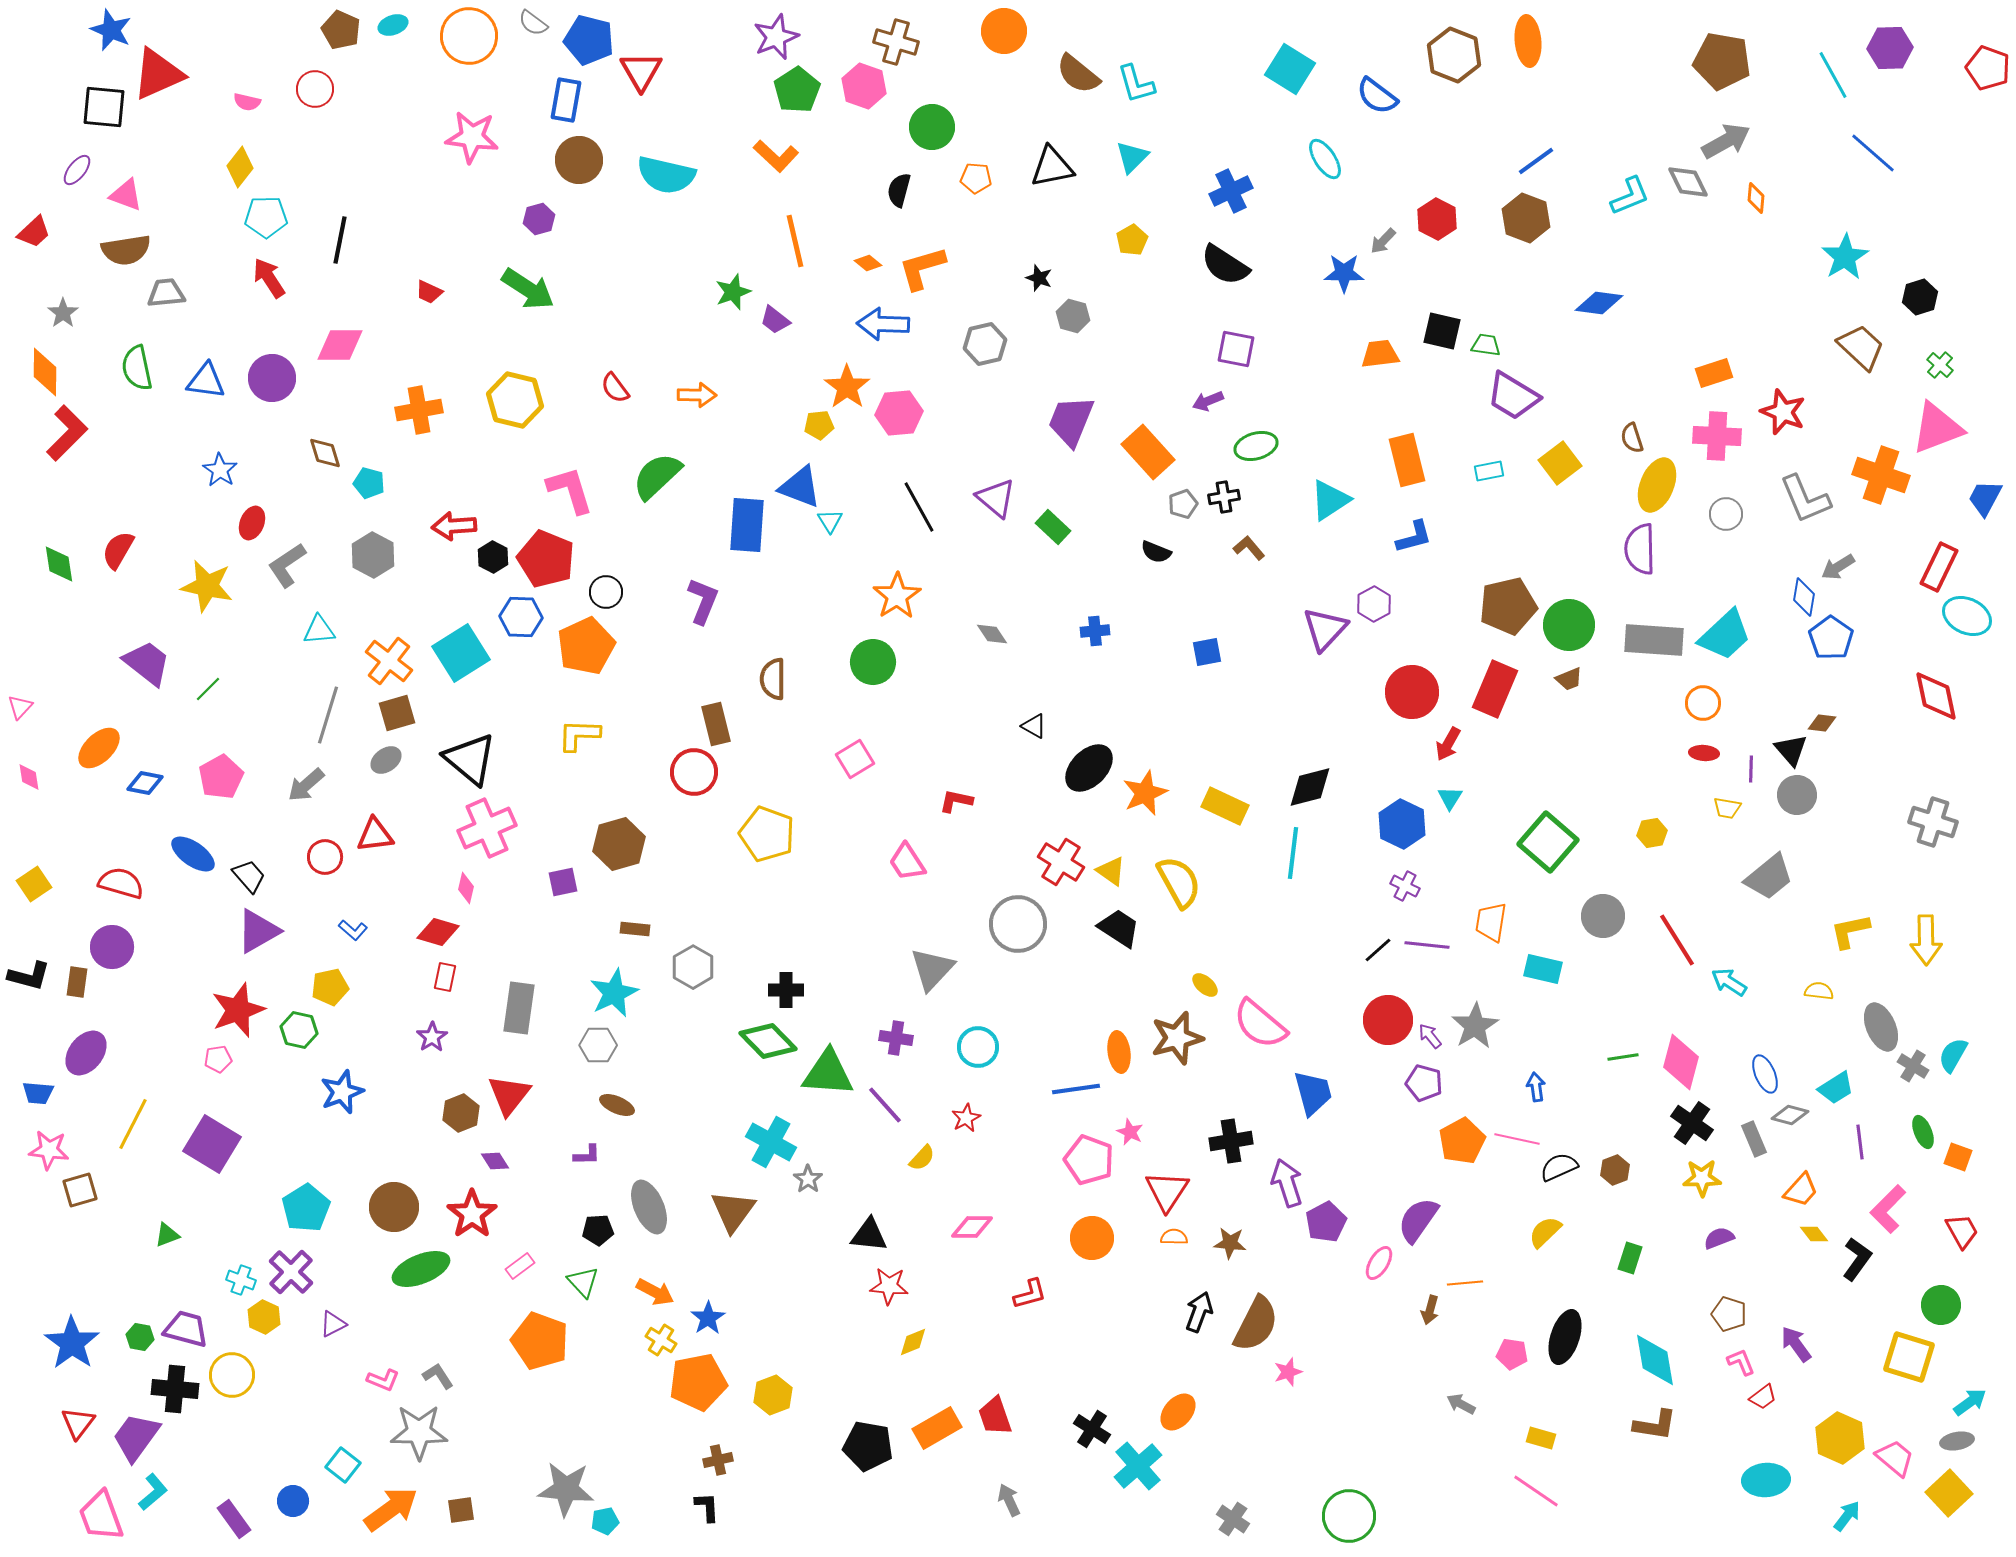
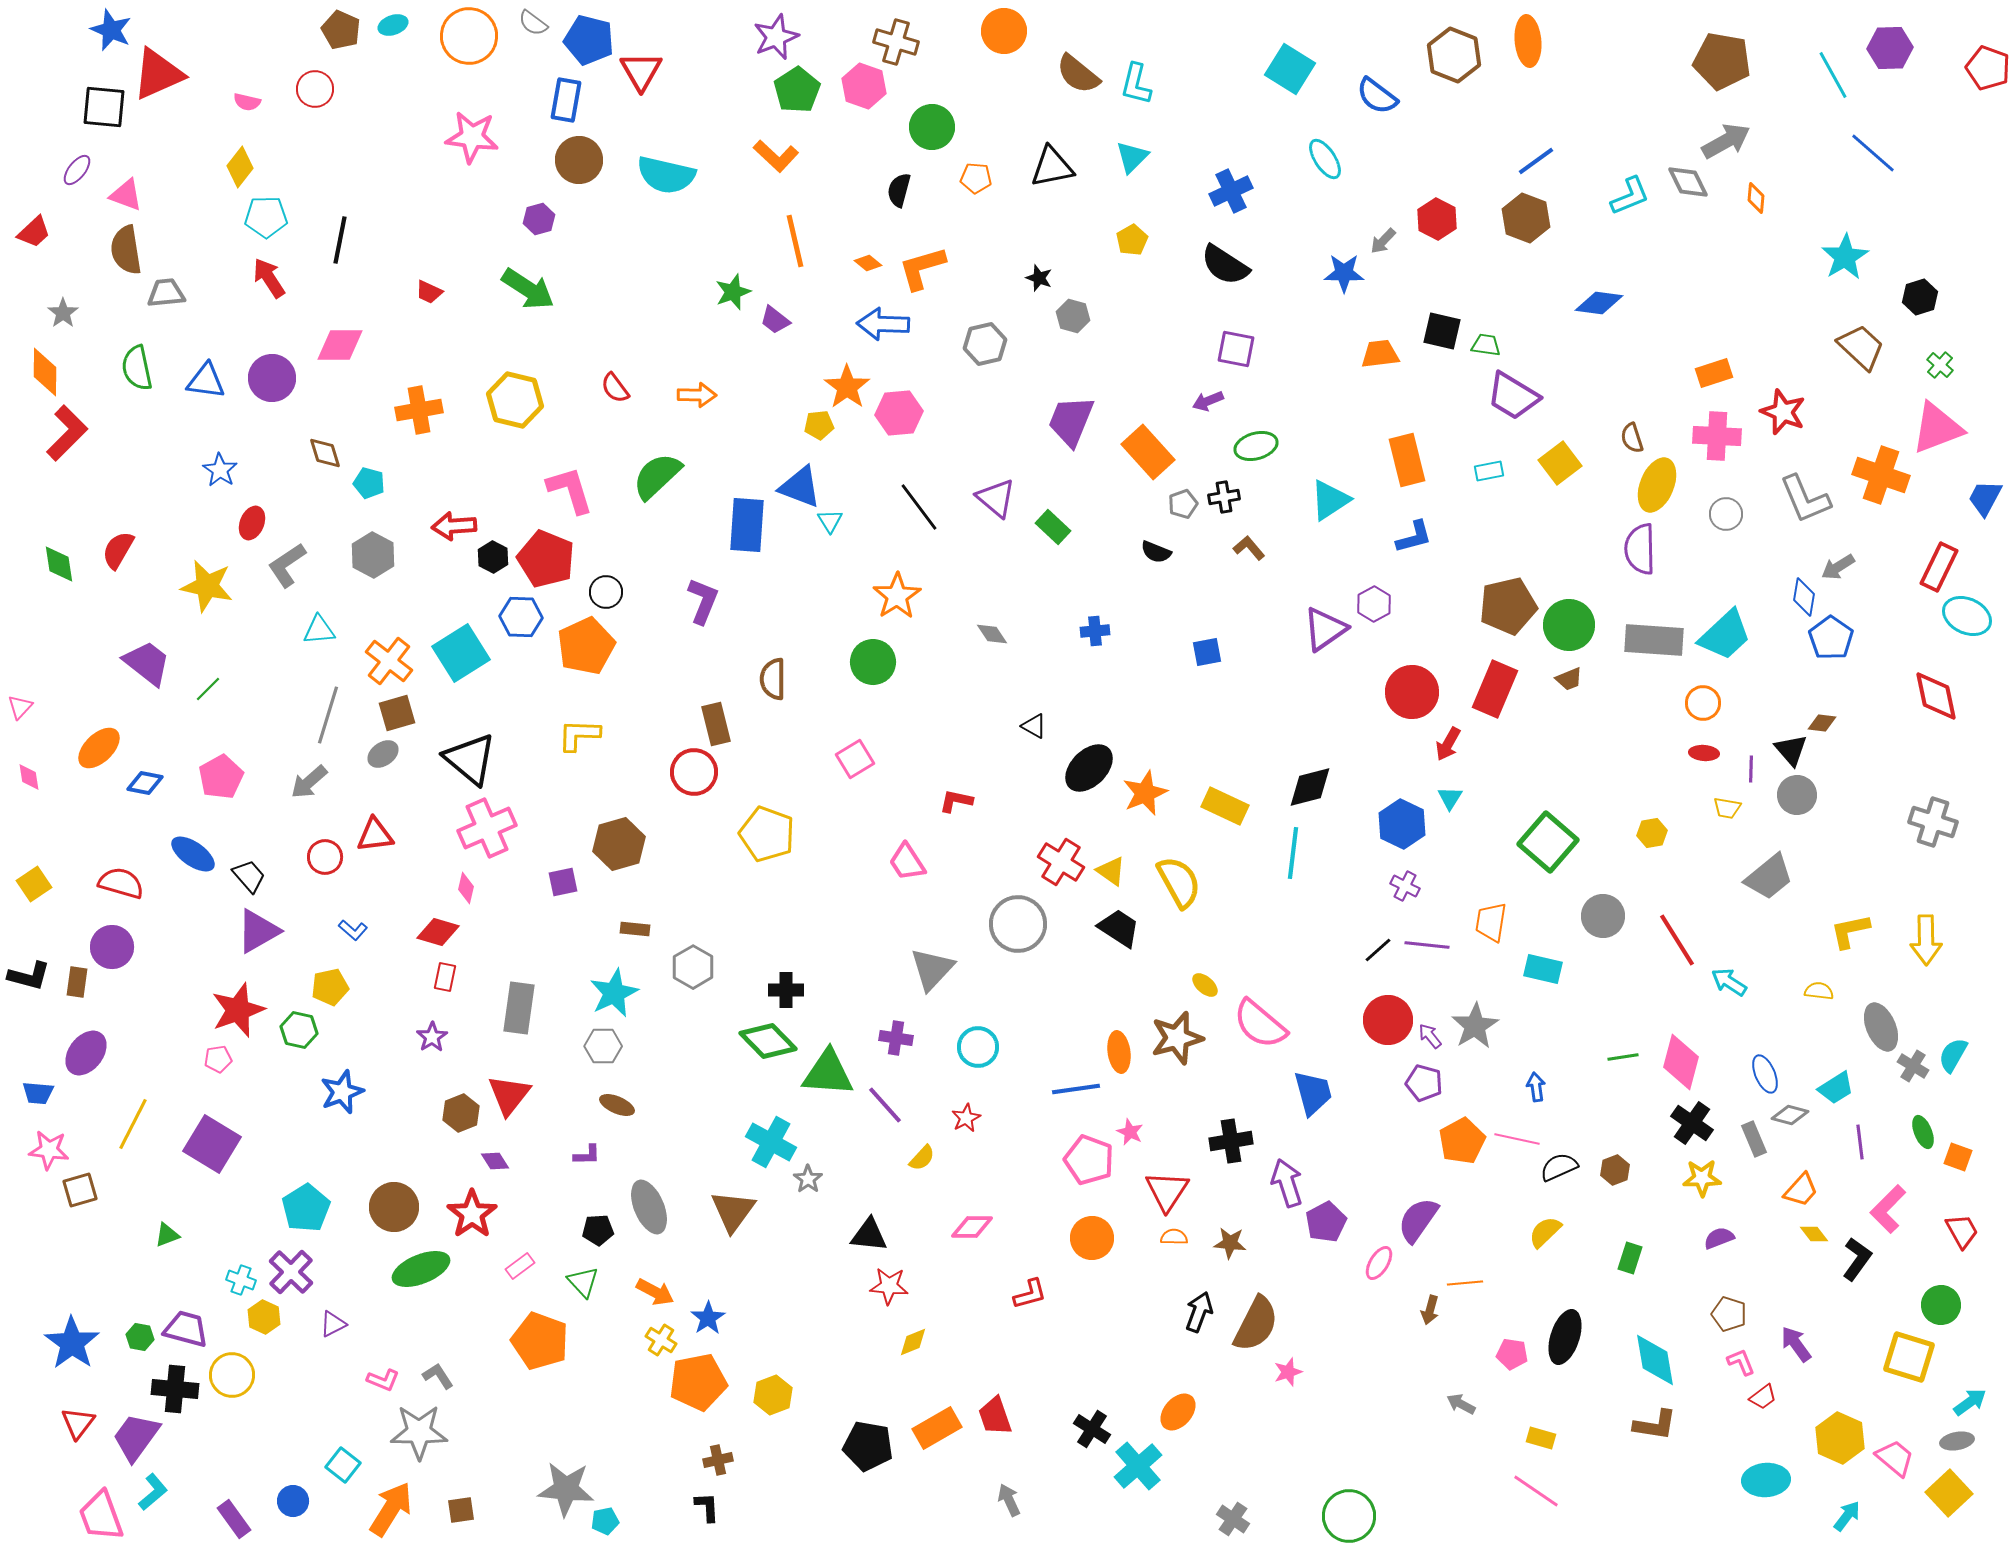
cyan L-shape at (1136, 84): rotated 30 degrees clockwise
brown semicircle at (126, 250): rotated 90 degrees clockwise
black line at (919, 507): rotated 8 degrees counterclockwise
purple triangle at (1325, 629): rotated 12 degrees clockwise
gray ellipse at (386, 760): moved 3 px left, 6 px up
gray arrow at (306, 785): moved 3 px right, 3 px up
gray hexagon at (598, 1045): moved 5 px right, 1 px down
orange arrow at (391, 1509): rotated 22 degrees counterclockwise
